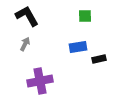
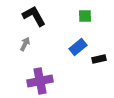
black L-shape: moved 7 px right
blue rectangle: rotated 30 degrees counterclockwise
